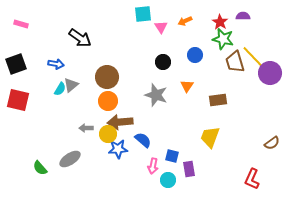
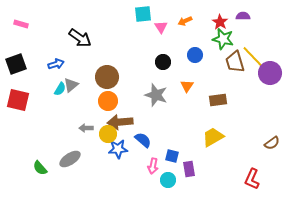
blue arrow: rotated 28 degrees counterclockwise
yellow trapezoid: moved 3 px right; rotated 40 degrees clockwise
